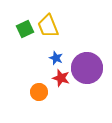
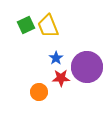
green square: moved 1 px right, 4 px up
blue star: rotated 16 degrees clockwise
purple circle: moved 1 px up
red star: rotated 18 degrees counterclockwise
